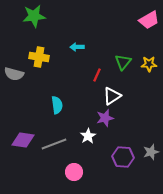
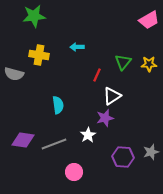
yellow cross: moved 2 px up
cyan semicircle: moved 1 px right
white star: moved 1 px up
